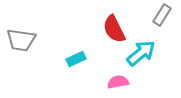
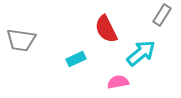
red semicircle: moved 8 px left
